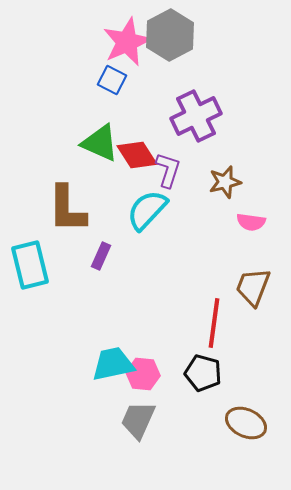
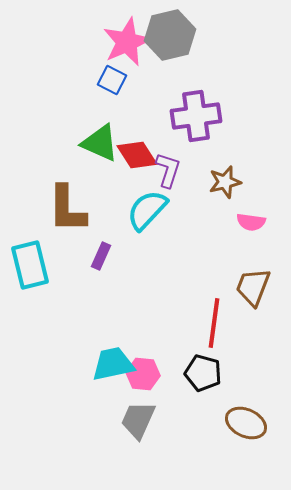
gray hexagon: rotated 15 degrees clockwise
purple cross: rotated 18 degrees clockwise
